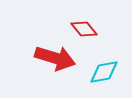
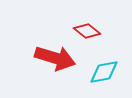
red diamond: moved 3 px right, 2 px down; rotated 12 degrees counterclockwise
